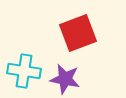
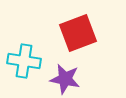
cyan cross: moved 10 px up
